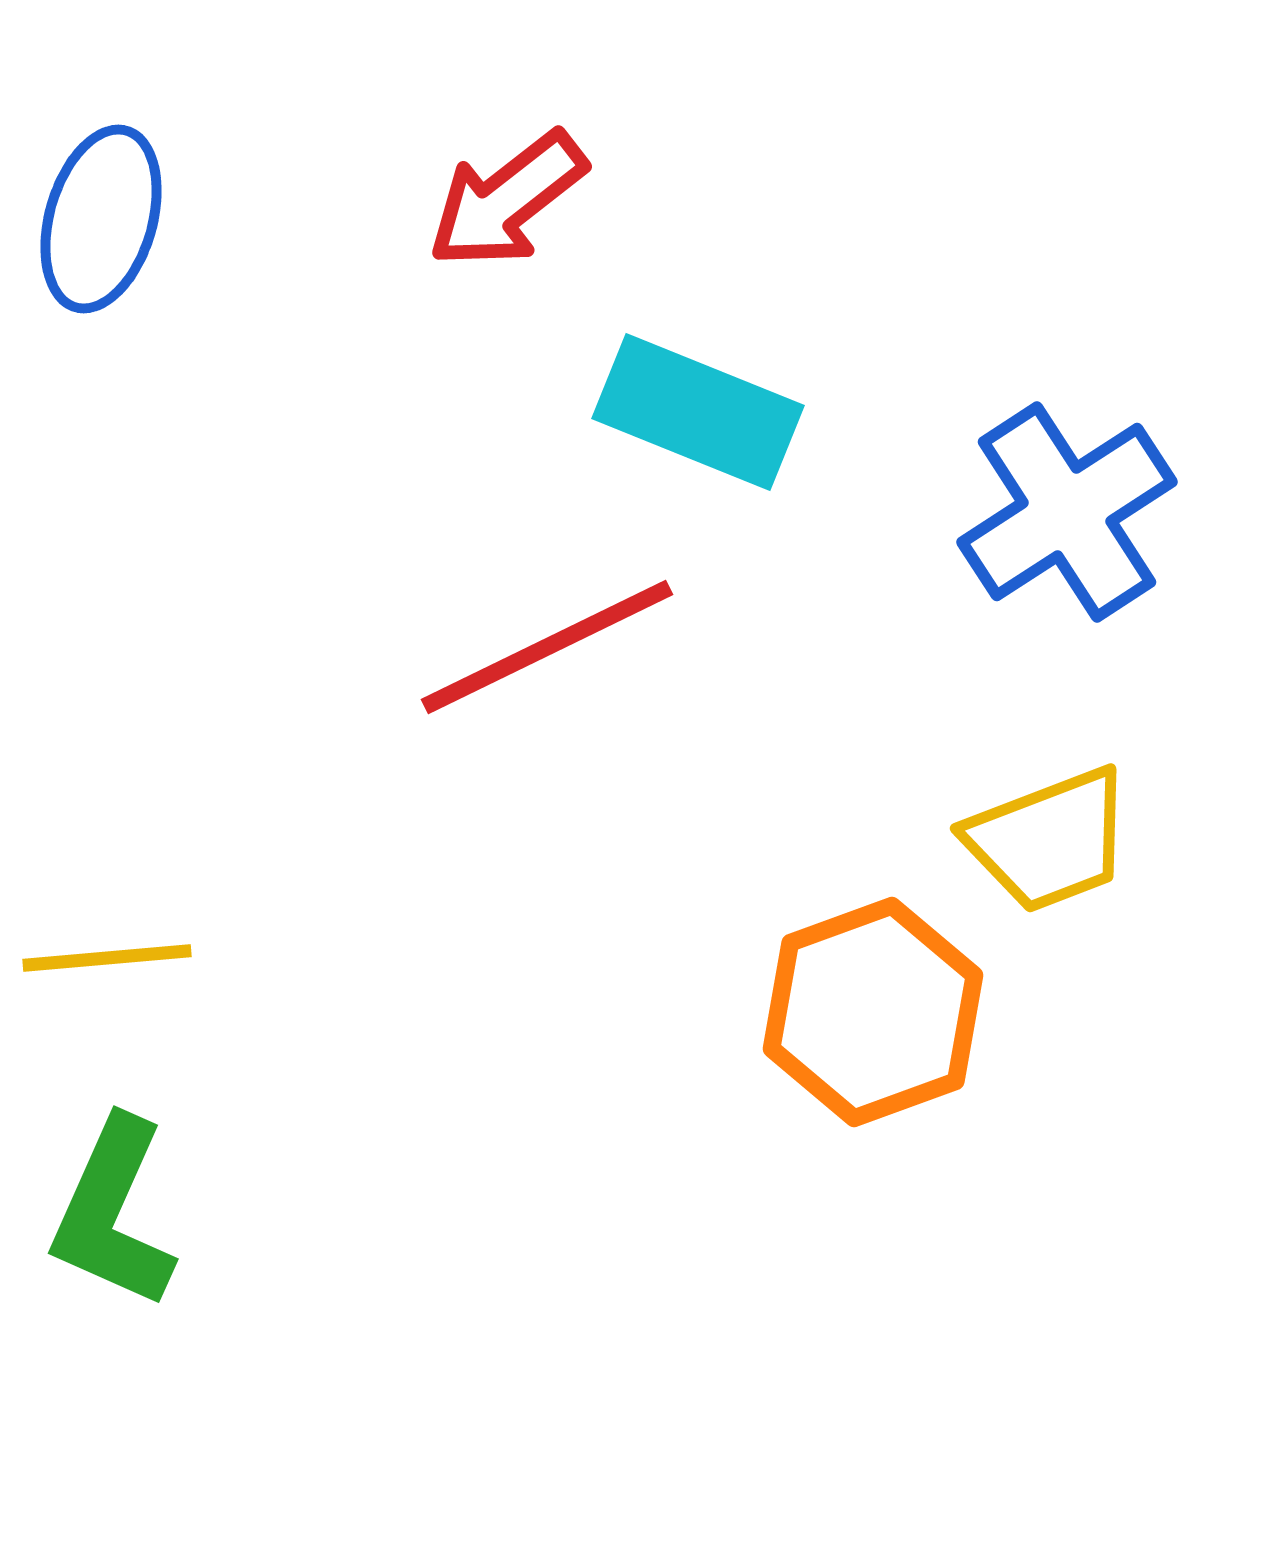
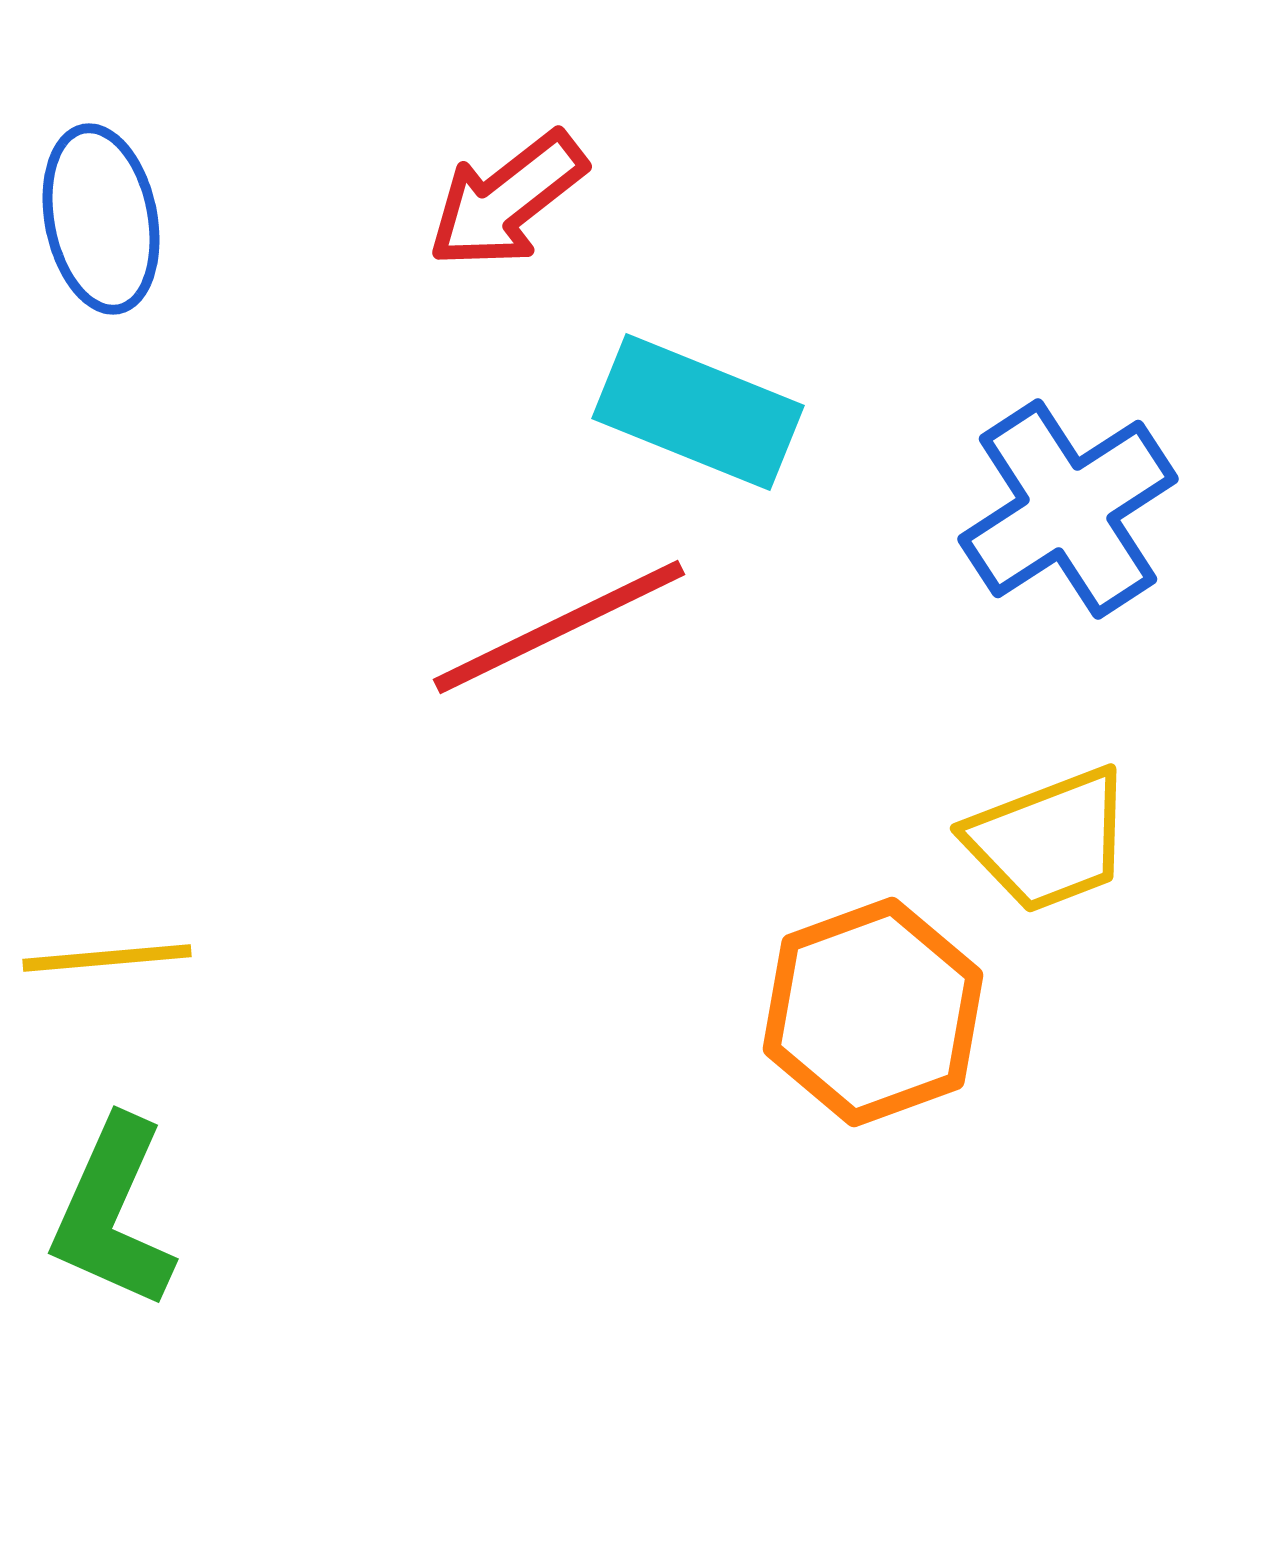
blue ellipse: rotated 27 degrees counterclockwise
blue cross: moved 1 px right, 3 px up
red line: moved 12 px right, 20 px up
